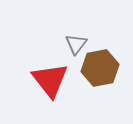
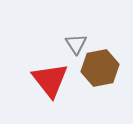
gray triangle: rotated 10 degrees counterclockwise
